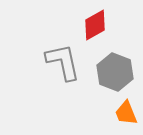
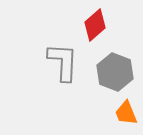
red diamond: rotated 12 degrees counterclockwise
gray L-shape: rotated 15 degrees clockwise
